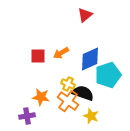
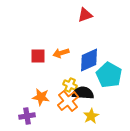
red triangle: rotated 21 degrees clockwise
orange arrow: rotated 14 degrees clockwise
blue diamond: moved 1 px left, 1 px down
cyan pentagon: moved 1 px right; rotated 25 degrees counterclockwise
yellow cross: moved 2 px right, 1 px down
black semicircle: rotated 15 degrees counterclockwise
orange cross: rotated 15 degrees clockwise
yellow star: rotated 21 degrees clockwise
